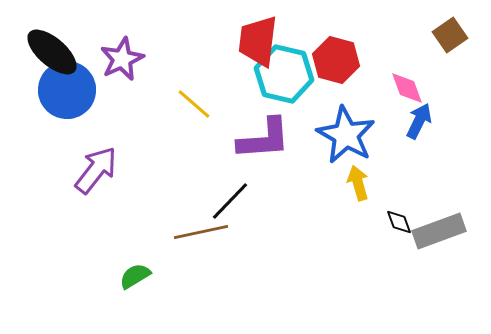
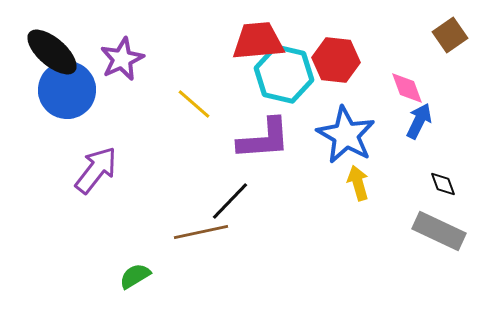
red trapezoid: rotated 78 degrees clockwise
red hexagon: rotated 9 degrees counterclockwise
black diamond: moved 44 px right, 38 px up
gray rectangle: rotated 45 degrees clockwise
